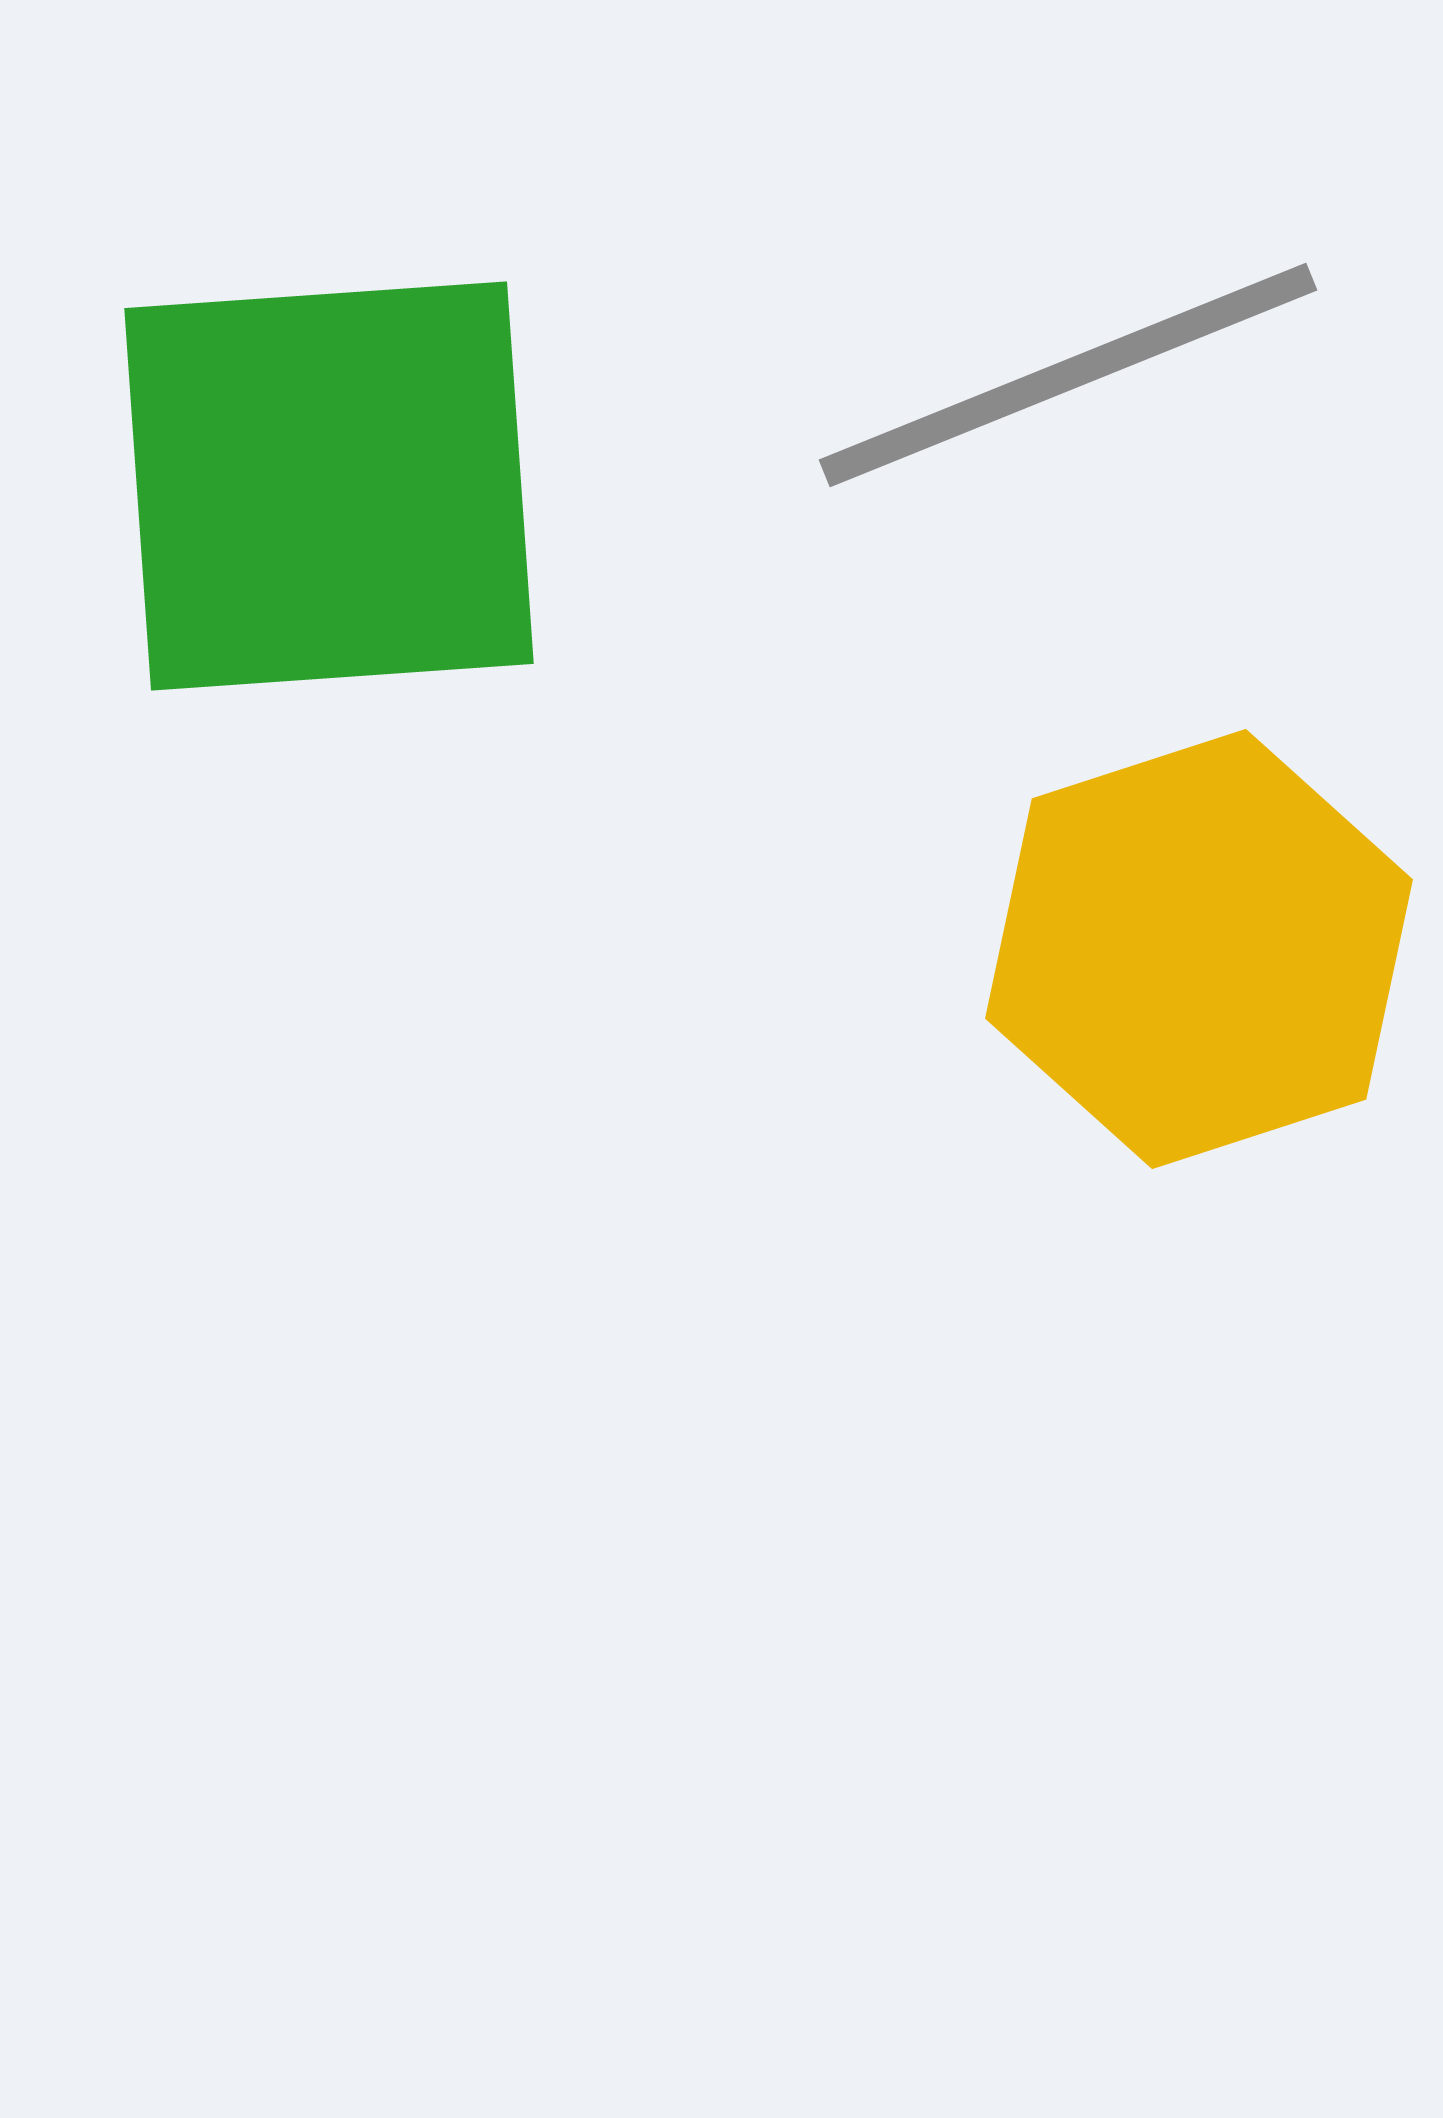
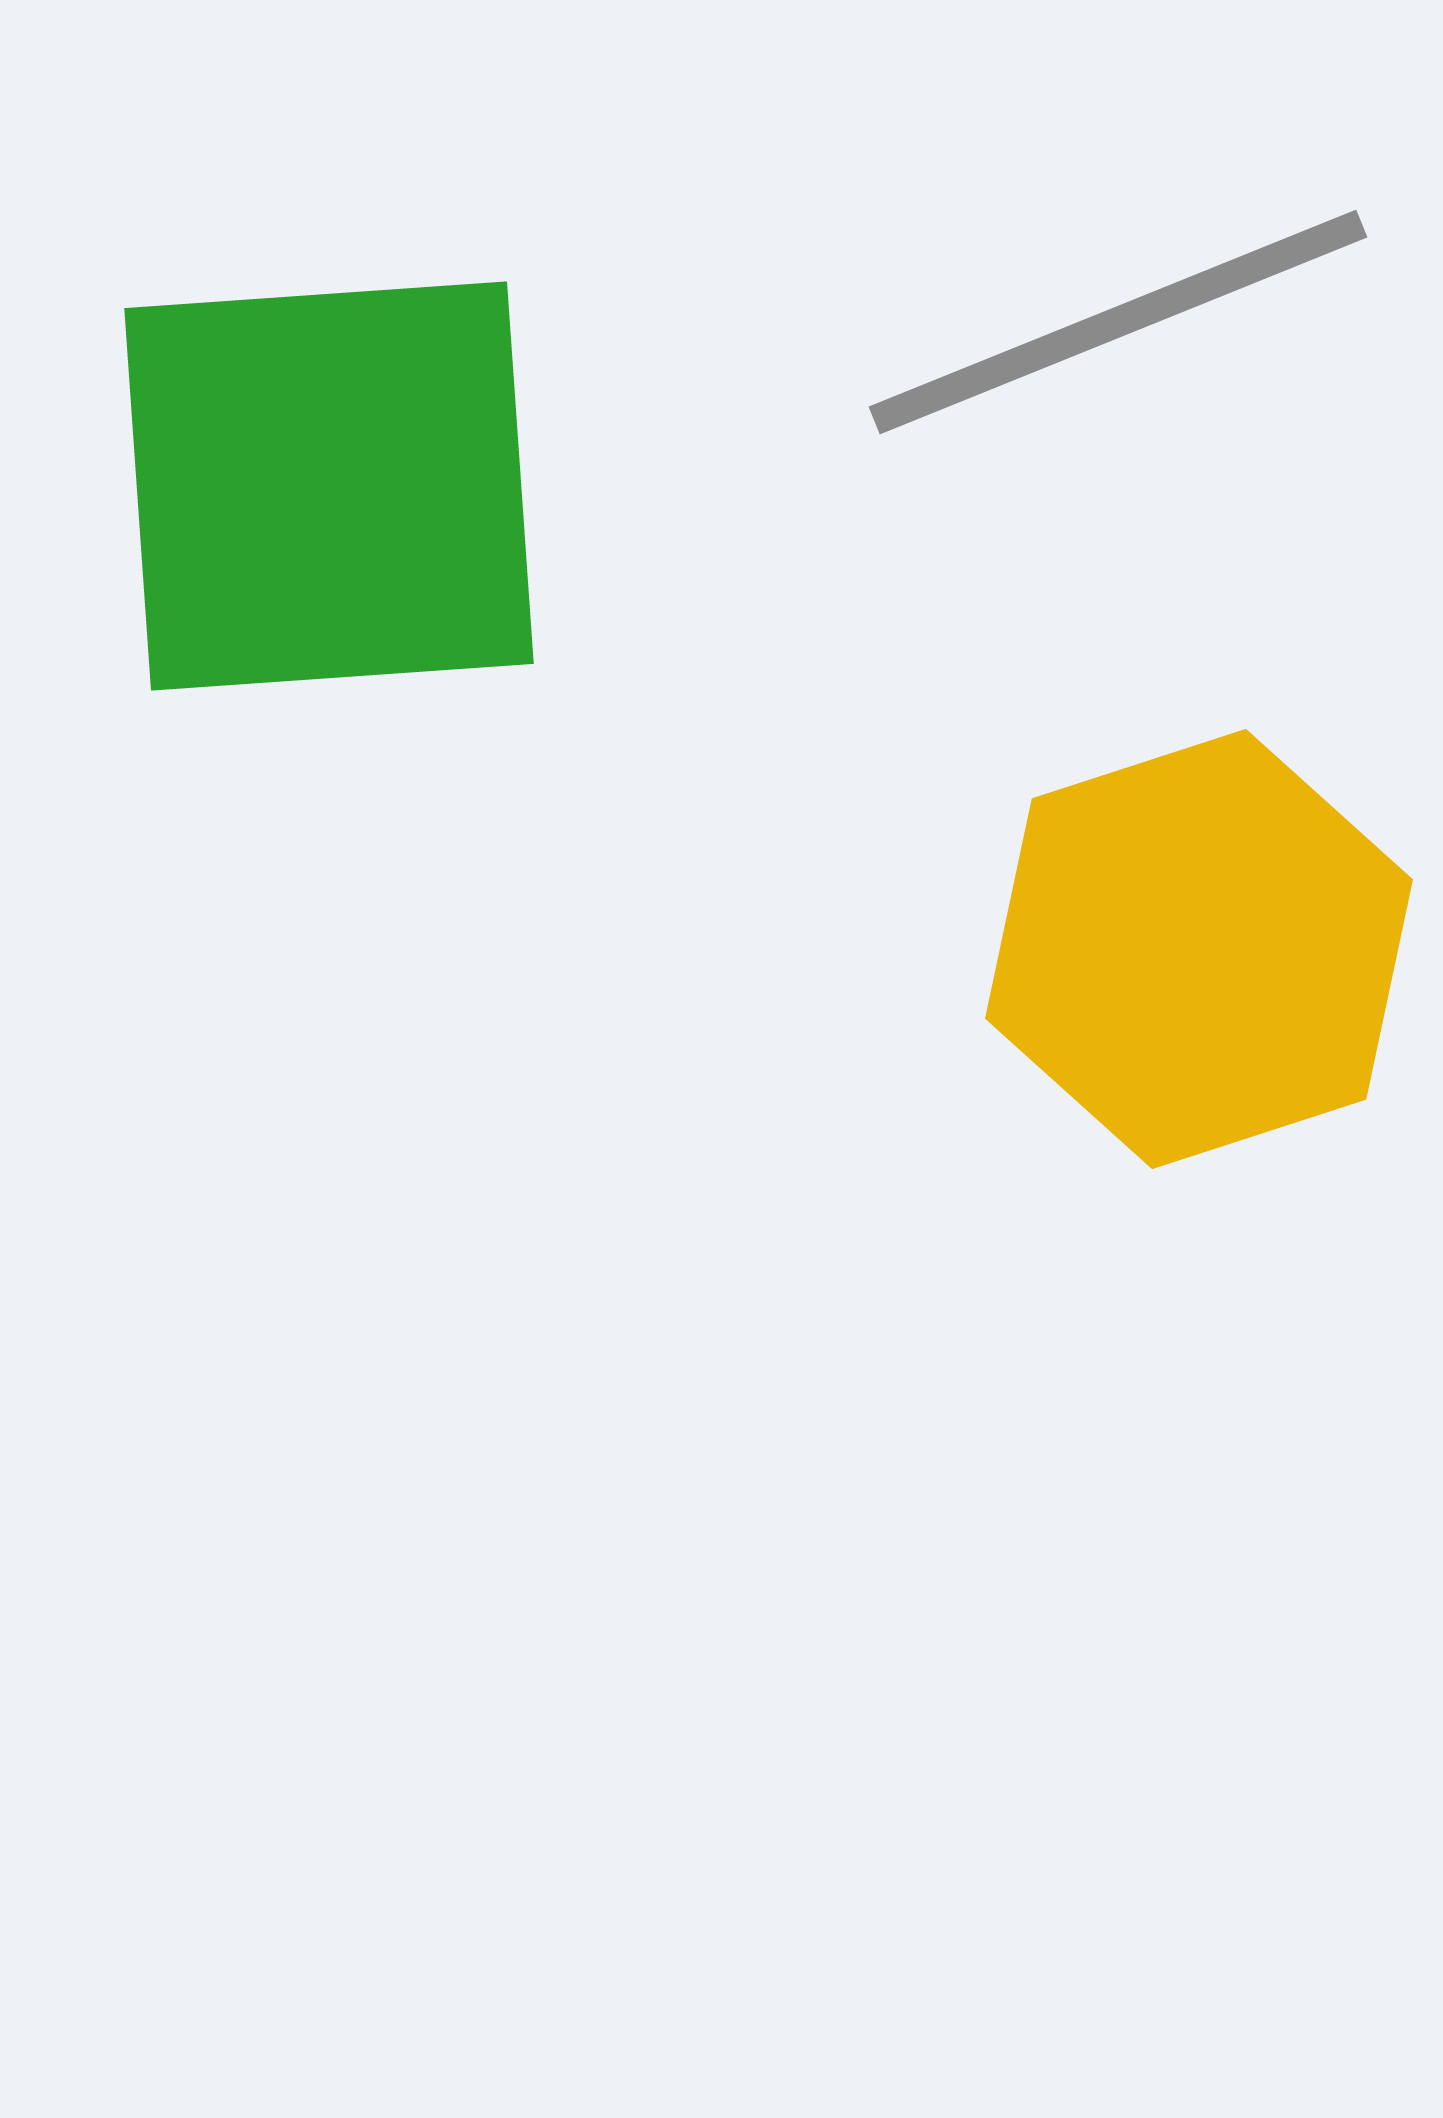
gray line: moved 50 px right, 53 px up
